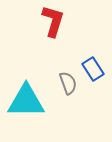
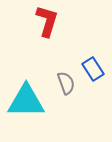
red L-shape: moved 6 px left
gray semicircle: moved 2 px left
